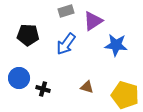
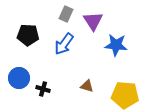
gray rectangle: moved 3 px down; rotated 49 degrees counterclockwise
purple triangle: rotated 30 degrees counterclockwise
blue arrow: moved 2 px left
brown triangle: moved 1 px up
yellow pentagon: rotated 12 degrees counterclockwise
